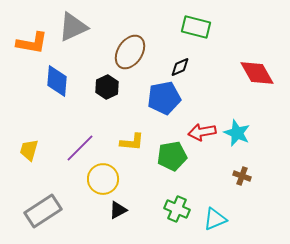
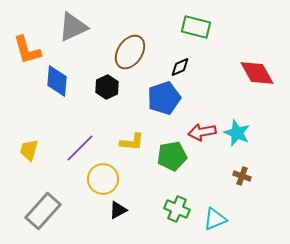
orange L-shape: moved 5 px left, 7 px down; rotated 64 degrees clockwise
blue pentagon: rotated 8 degrees counterclockwise
gray rectangle: rotated 15 degrees counterclockwise
